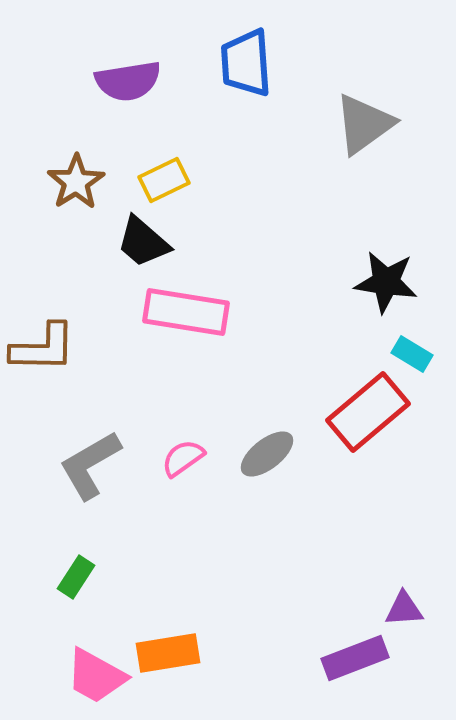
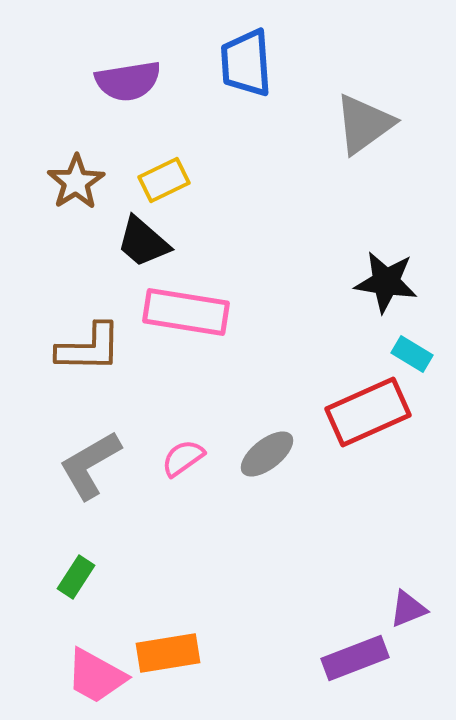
brown L-shape: moved 46 px right
red rectangle: rotated 16 degrees clockwise
purple triangle: moved 4 px right; rotated 18 degrees counterclockwise
